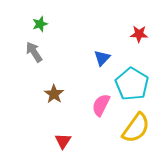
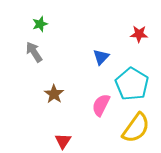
blue triangle: moved 1 px left, 1 px up
